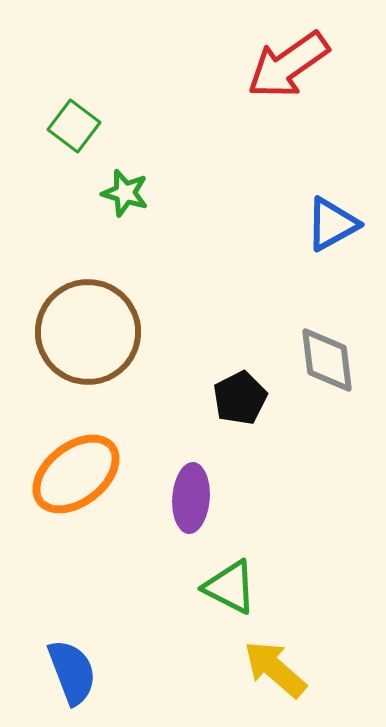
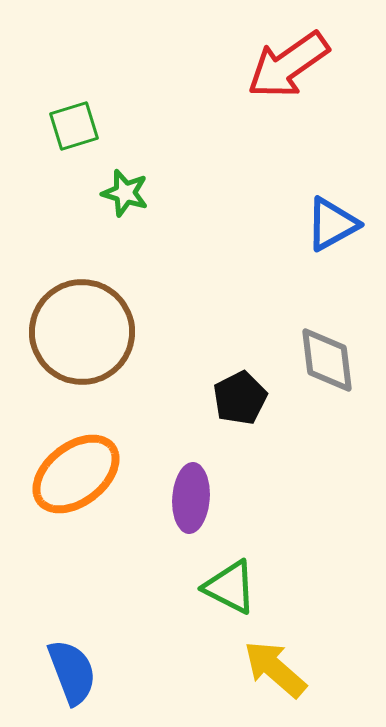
green square: rotated 36 degrees clockwise
brown circle: moved 6 px left
